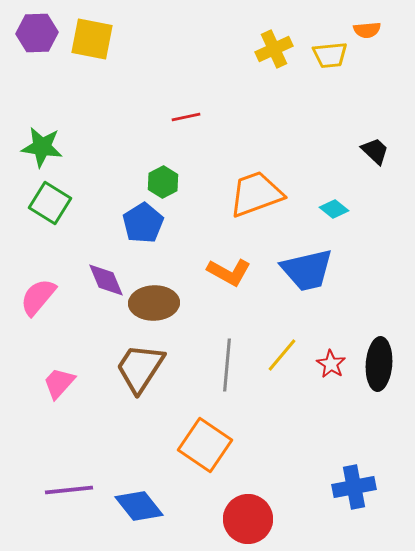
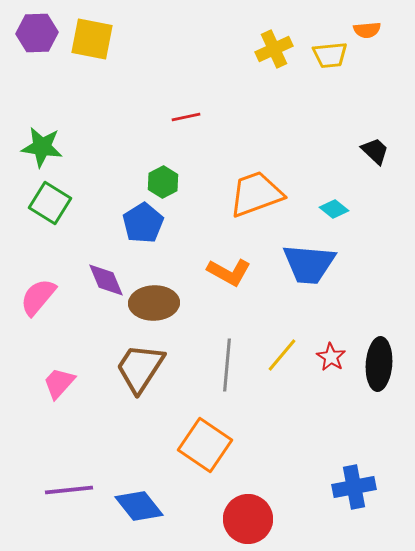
blue trapezoid: moved 2 px right, 6 px up; rotated 18 degrees clockwise
red star: moved 7 px up
